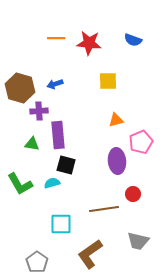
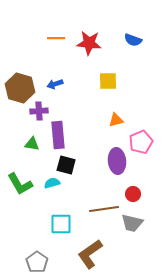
gray trapezoid: moved 6 px left, 18 px up
